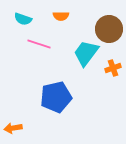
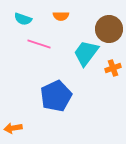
blue pentagon: moved 1 px up; rotated 12 degrees counterclockwise
